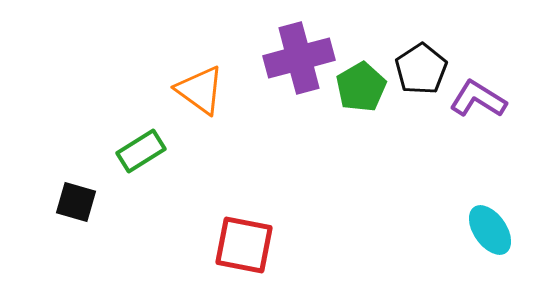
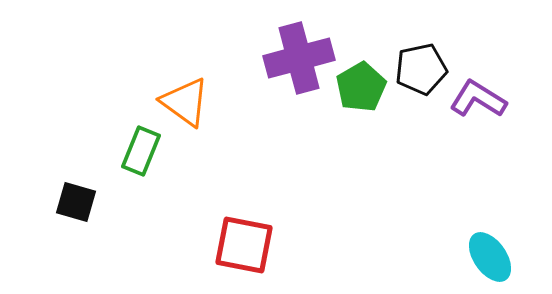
black pentagon: rotated 21 degrees clockwise
orange triangle: moved 15 px left, 12 px down
green rectangle: rotated 36 degrees counterclockwise
cyan ellipse: moved 27 px down
